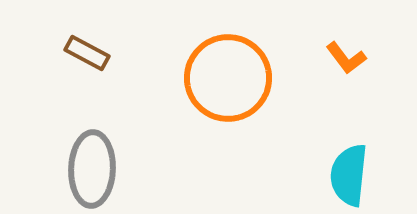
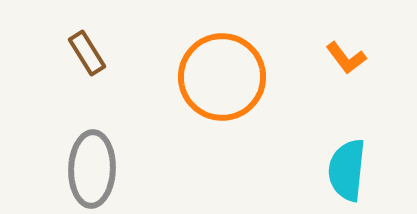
brown rectangle: rotated 30 degrees clockwise
orange circle: moved 6 px left, 1 px up
cyan semicircle: moved 2 px left, 5 px up
